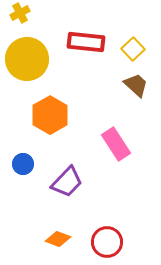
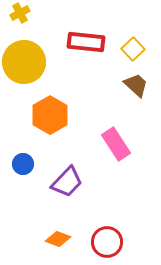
yellow circle: moved 3 px left, 3 px down
